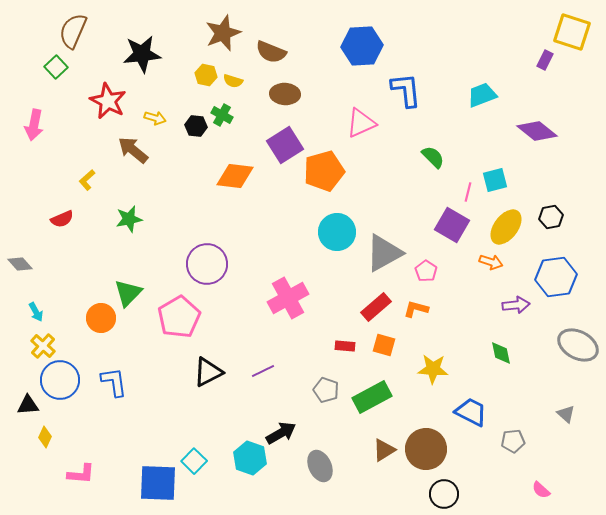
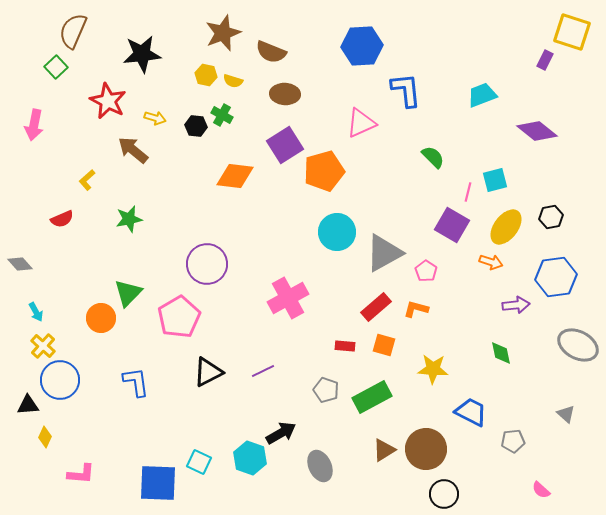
blue L-shape at (114, 382): moved 22 px right
cyan square at (194, 461): moved 5 px right, 1 px down; rotated 20 degrees counterclockwise
